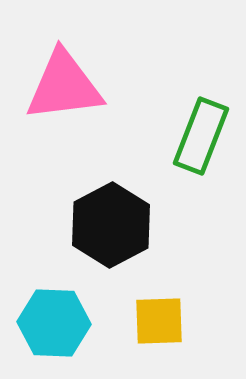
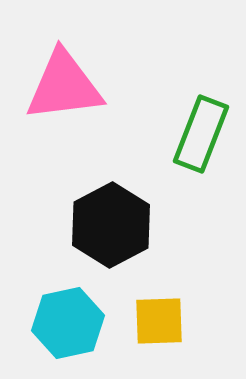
green rectangle: moved 2 px up
cyan hexagon: moved 14 px right; rotated 14 degrees counterclockwise
